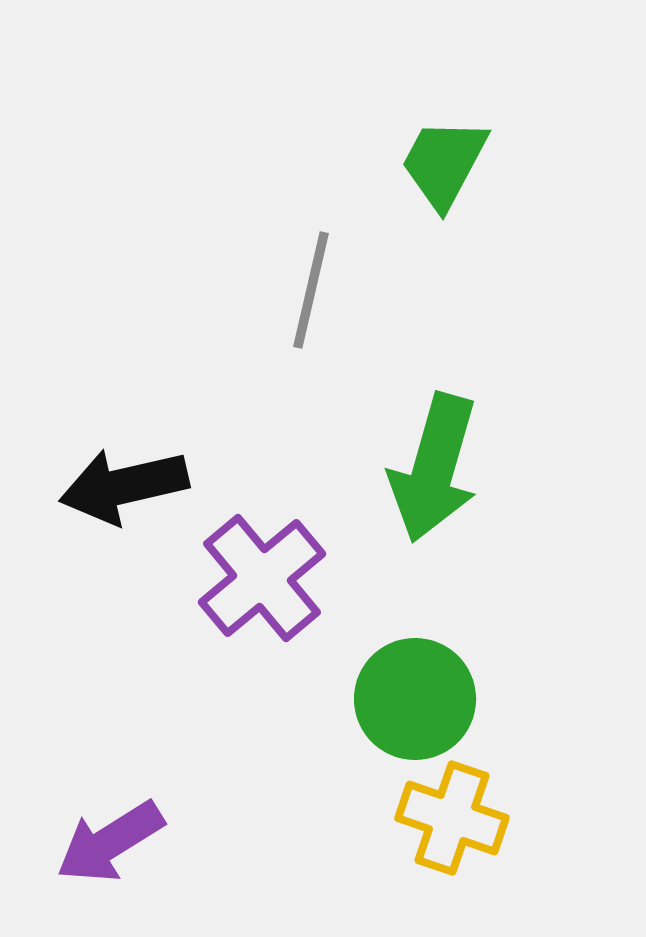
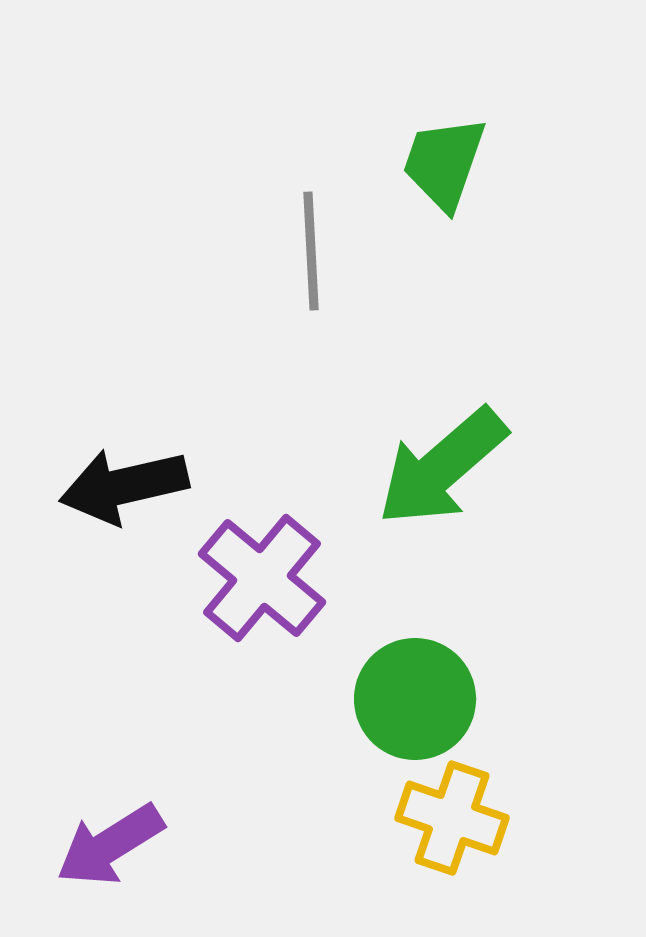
green trapezoid: rotated 9 degrees counterclockwise
gray line: moved 39 px up; rotated 16 degrees counterclockwise
green arrow: moved 8 px right, 1 px up; rotated 33 degrees clockwise
purple cross: rotated 10 degrees counterclockwise
purple arrow: moved 3 px down
